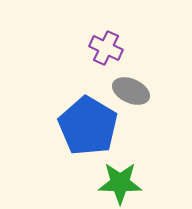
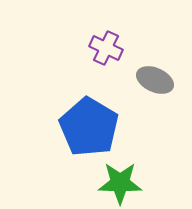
gray ellipse: moved 24 px right, 11 px up
blue pentagon: moved 1 px right, 1 px down
